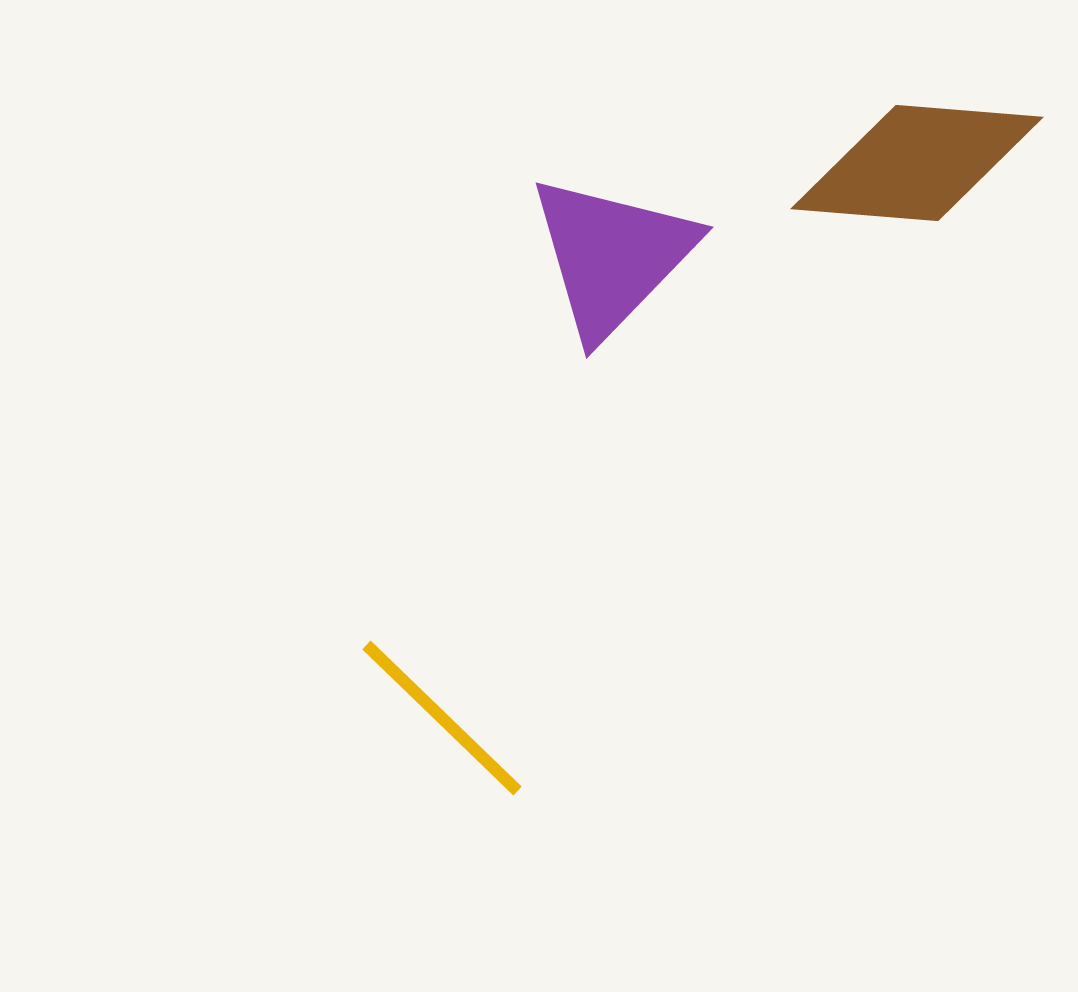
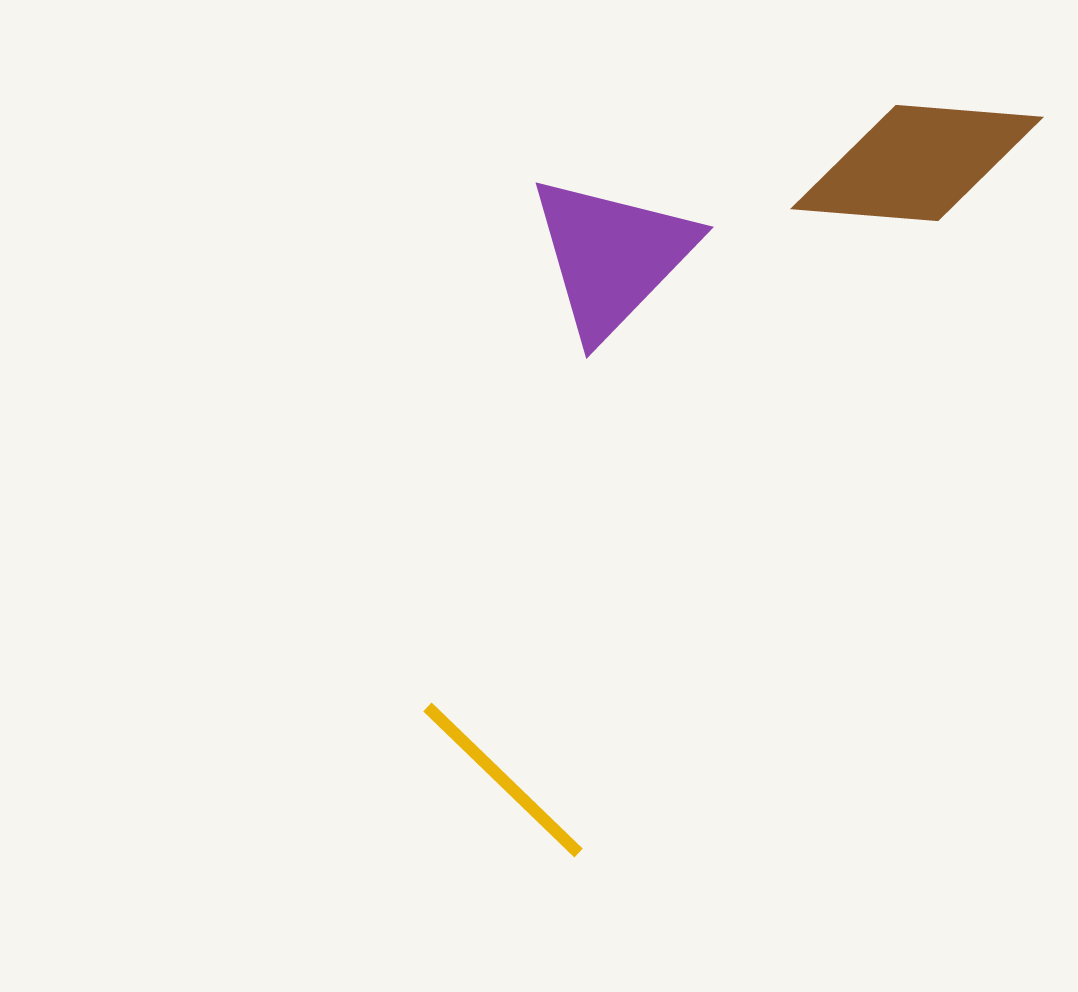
yellow line: moved 61 px right, 62 px down
